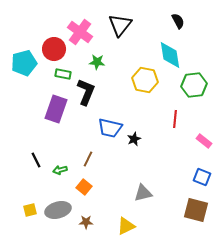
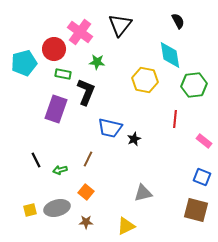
orange square: moved 2 px right, 5 px down
gray ellipse: moved 1 px left, 2 px up
